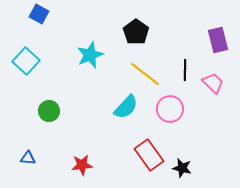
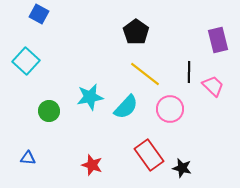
cyan star: moved 42 px down; rotated 12 degrees clockwise
black line: moved 4 px right, 2 px down
pink trapezoid: moved 3 px down
red star: moved 10 px right; rotated 25 degrees clockwise
